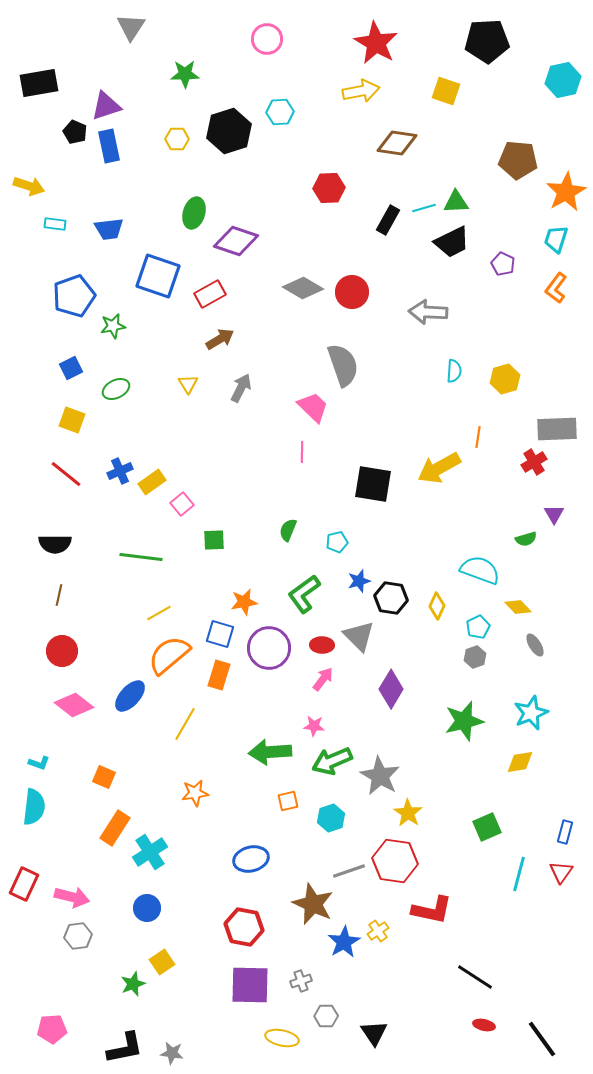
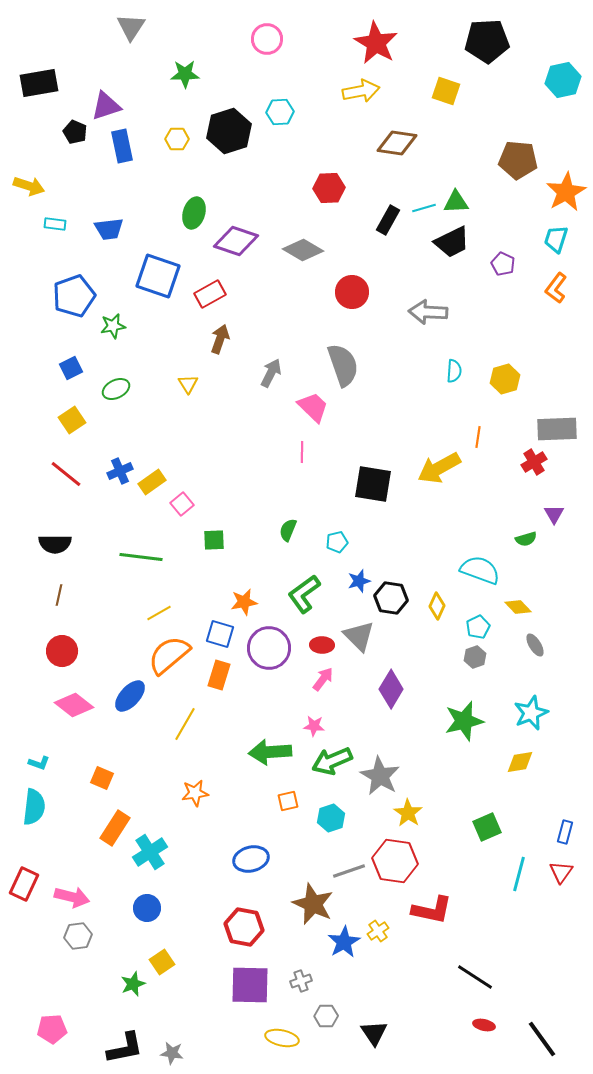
blue rectangle at (109, 146): moved 13 px right
gray diamond at (303, 288): moved 38 px up
brown arrow at (220, 339): rotated 40 degrees counterclockwise
gray arrow at (241, 388): moved 30 px right, 15 px up
yellow square at (72, 420): rotated 36 degrees clockwise
orange square at (104, 777): moved 2 px left, 1 px down
